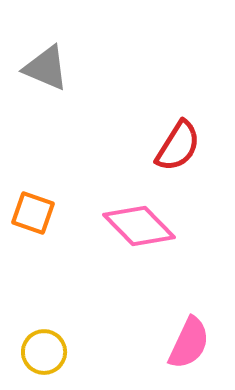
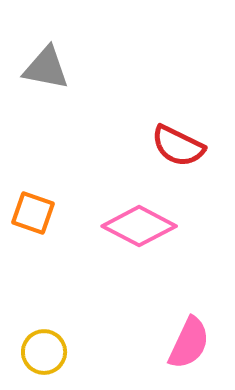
gray triangle: rotated 12 degrees counterclockwise
red semicircle: rotated 84 degrees clockwise
pink diamond: rotated 18 degrees counterclockwise
